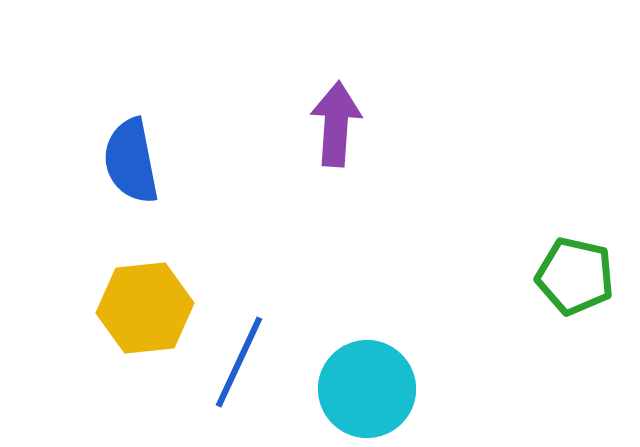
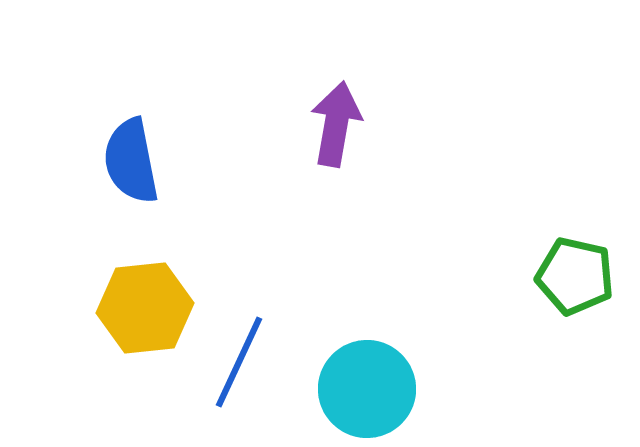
purple arrow: rotated 6 degrees clockwise
